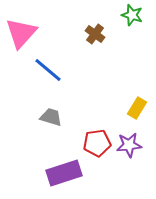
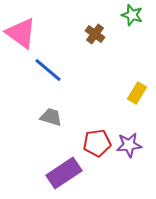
pink triangle: rotated 36 degrees counterclockwise
yellow rectangle: moved 15 px up
purple rectangle: rotated 16 degrees counterclockwise
